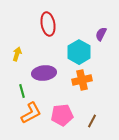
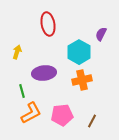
yellow arrow: moved 2 px up
